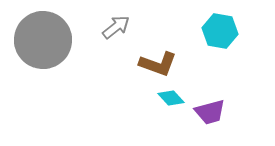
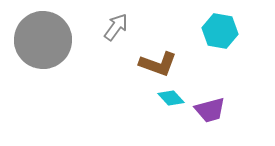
gray arrow: rotated 16 degrees counterclockwise
purple trapezoid: moved 2 px up
